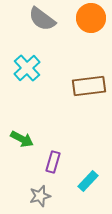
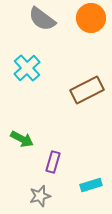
brown rectangle: moved 2 px left, 4 px down; rotated 20 degrees counterclockwise
cyan rectangle: moved 3 px right, 4 px down; rotated 30 degrees clockwise
